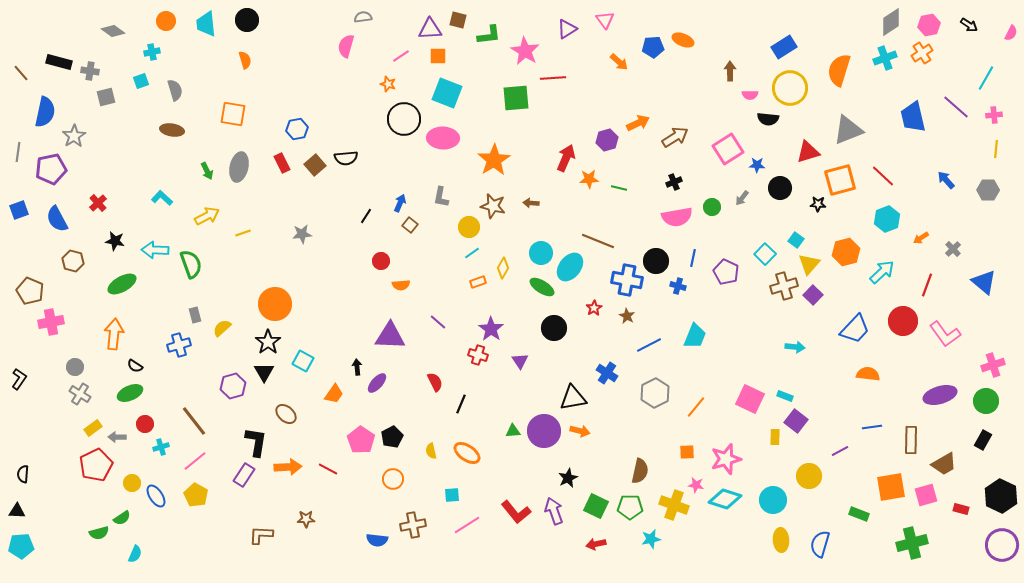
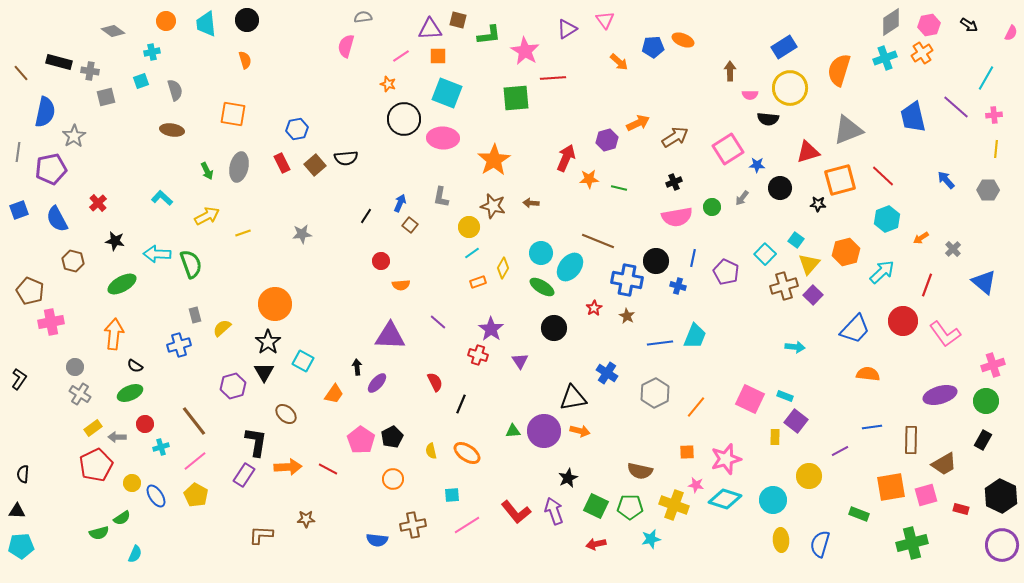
cyan arrow at (155, 250): moved 2 px right, 4 px down
blue line at (649, 345): moved 11 px right, 2 px up; rotated 20 degrees clockwise
brown semicircle at (640, 471): rotated 90 degrees clockwise
